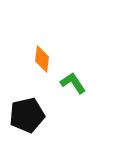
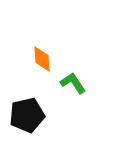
orange diamond: rotated 12 degrees counterclockwise
